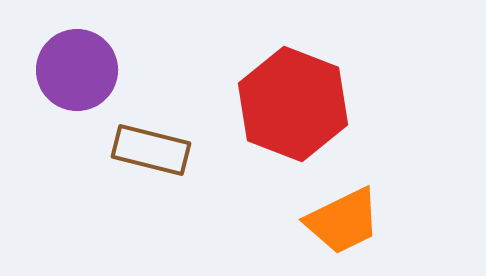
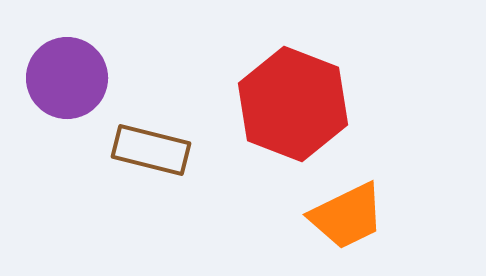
purple circle: moved 10 px left, 8 px down
orange trapezoid: moved 4 px right, 5 px up
